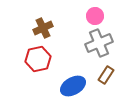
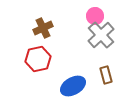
gray cross: moved 2 px right, 8 px up; rotated 20 degrees counterclockwise
brown rectangle: rotated 48 degrees counterclockwise
